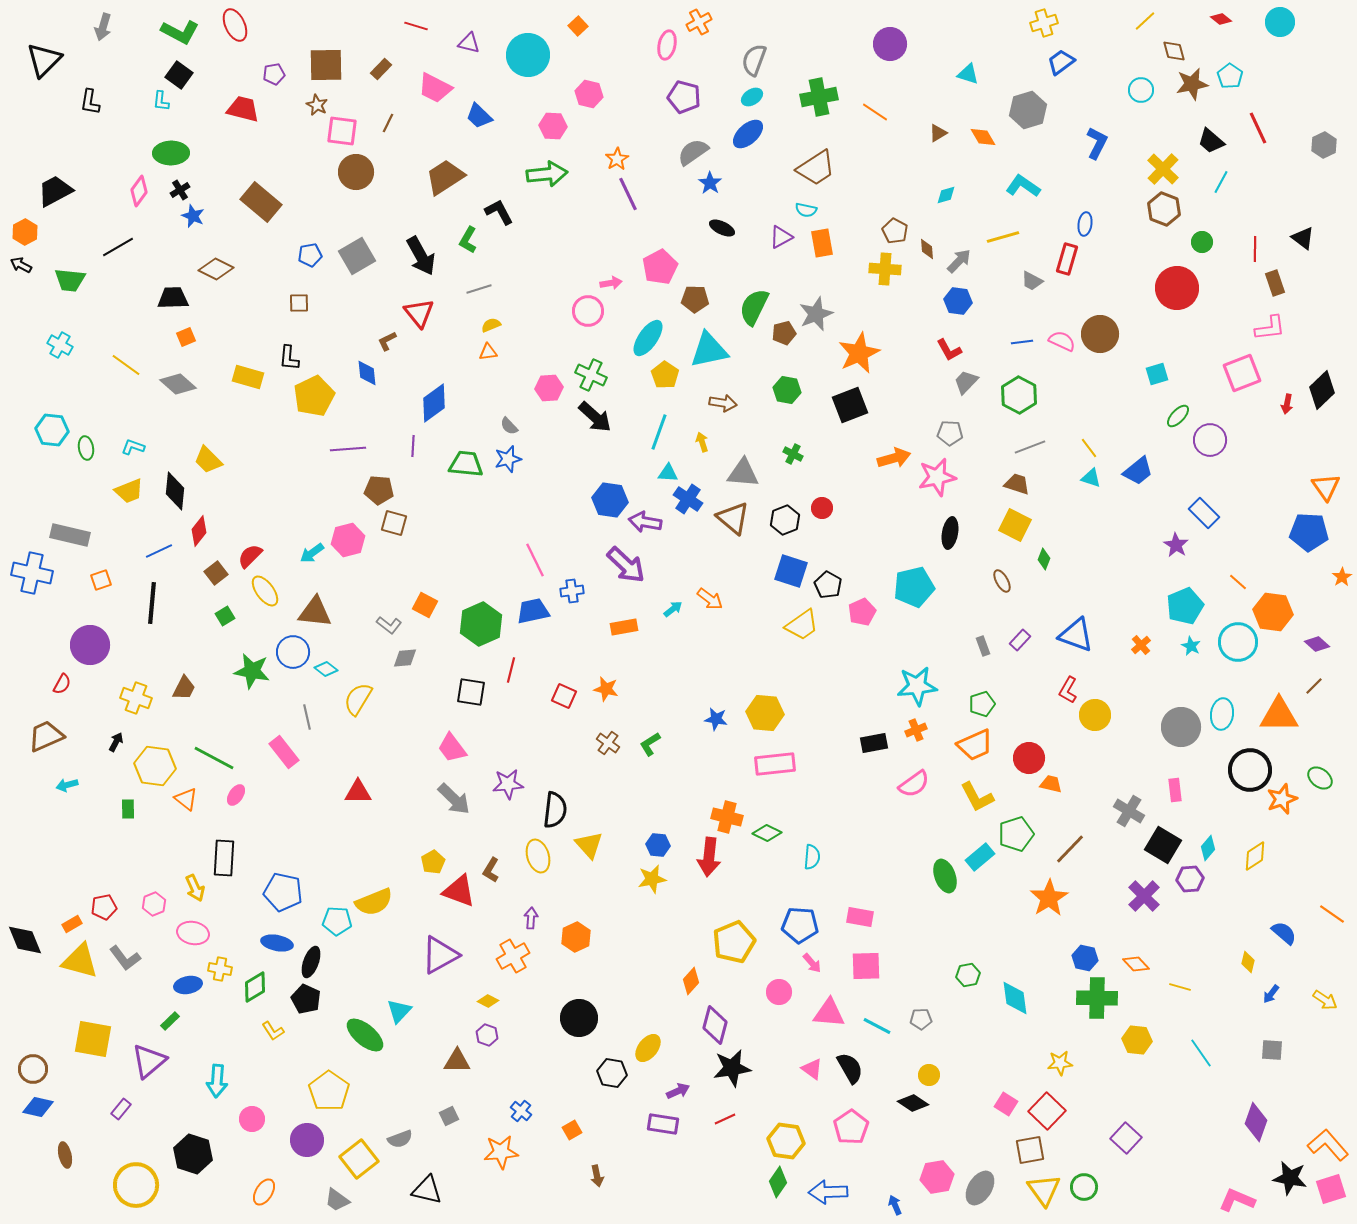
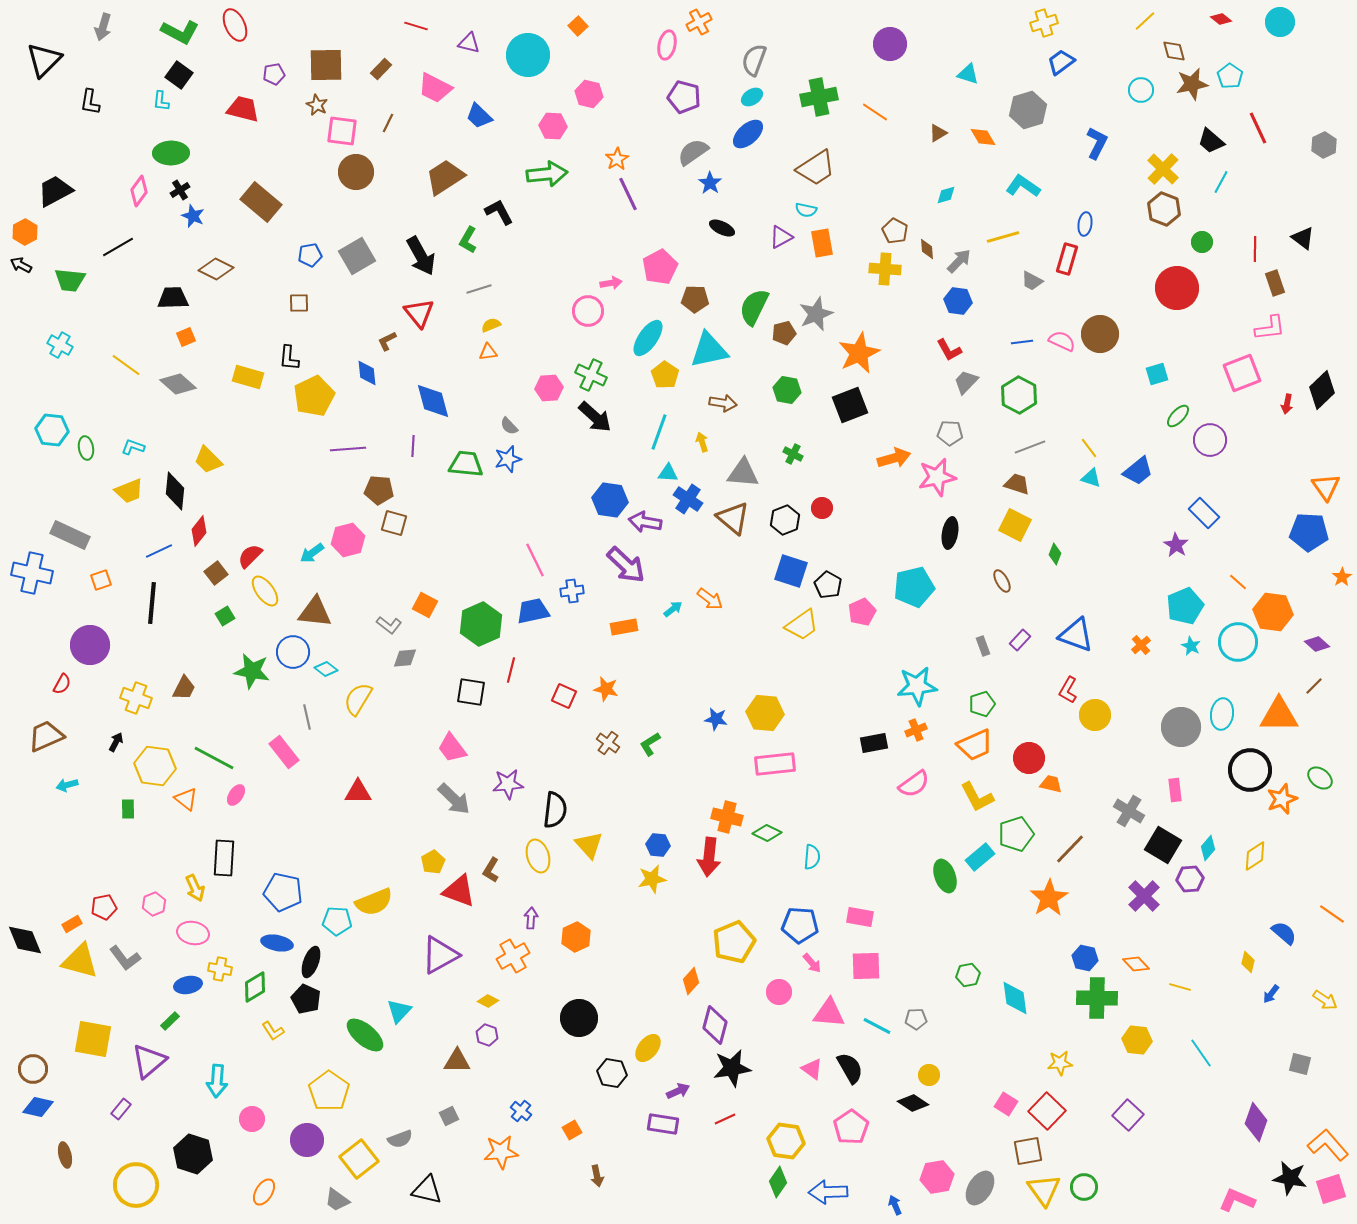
blue diamond at (434, 403): moved 1 px left, 2 px up; rotated 69 degrees counterclockwise
gray rectangle at (70, 535): rotated 12 degrees clockwise
green diamond at (1044, 559): moved 11 px right, 5 px up
gray pentagon at (921, 1019): moved 5 px left
gray square at (1272, 1050): moved 28 px right, 14 px down; rotated 10 degrees clockwise
purple square at (1126, 1138): moved 2 px right, 23 px up
brown square at (1030, 1150): moved 2 px left, 1 px down
